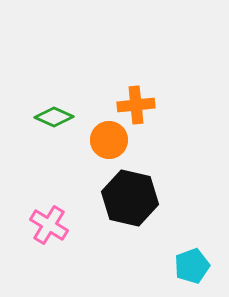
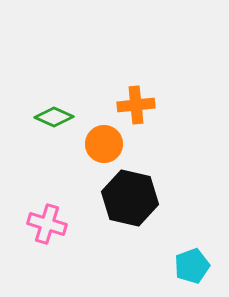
orange circle: moved 5 px left, 4 px down
pink cross: moved 2 px left, 1 px up; rotated 15 degrees counterclockwise
